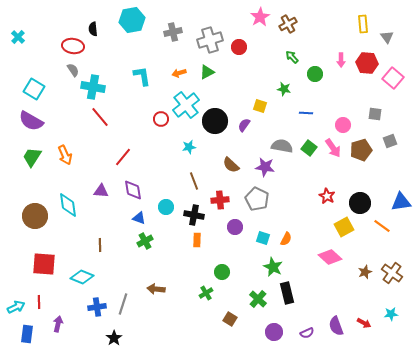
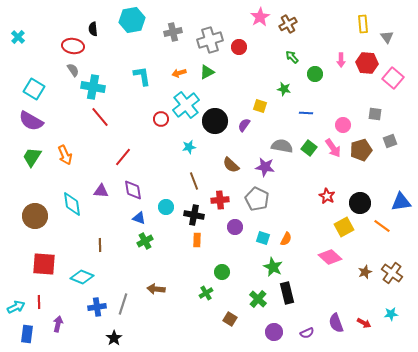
cyan diamond at (68, 205): moved 4 px right, 1 px up
purple semicircle at (336, 326): moved 3 px up
